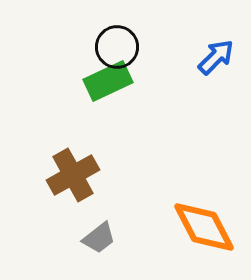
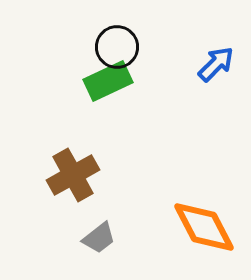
blue arrow: moved 7 px down
